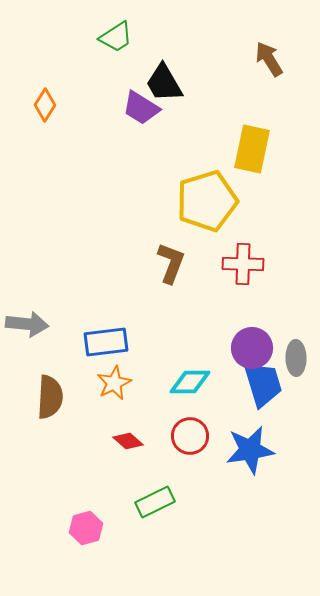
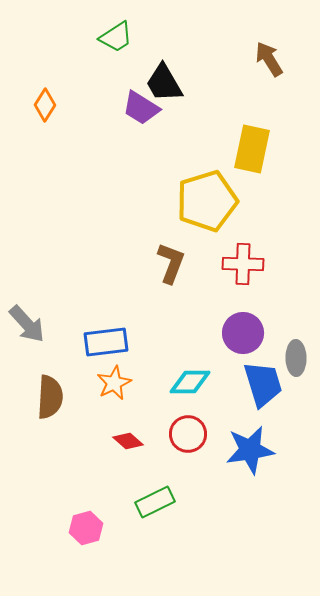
gray arrow: rotated 42 degrees clockwise
purple circle: moved 9 px left, 15 px up
red circle: moved 2 px left, 2 px up
